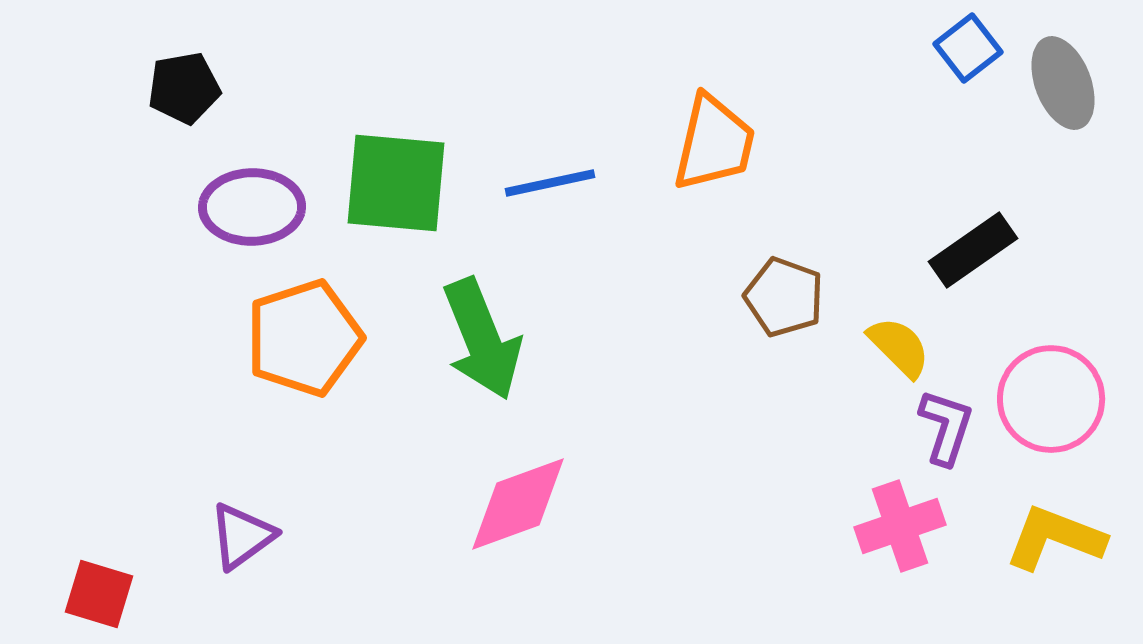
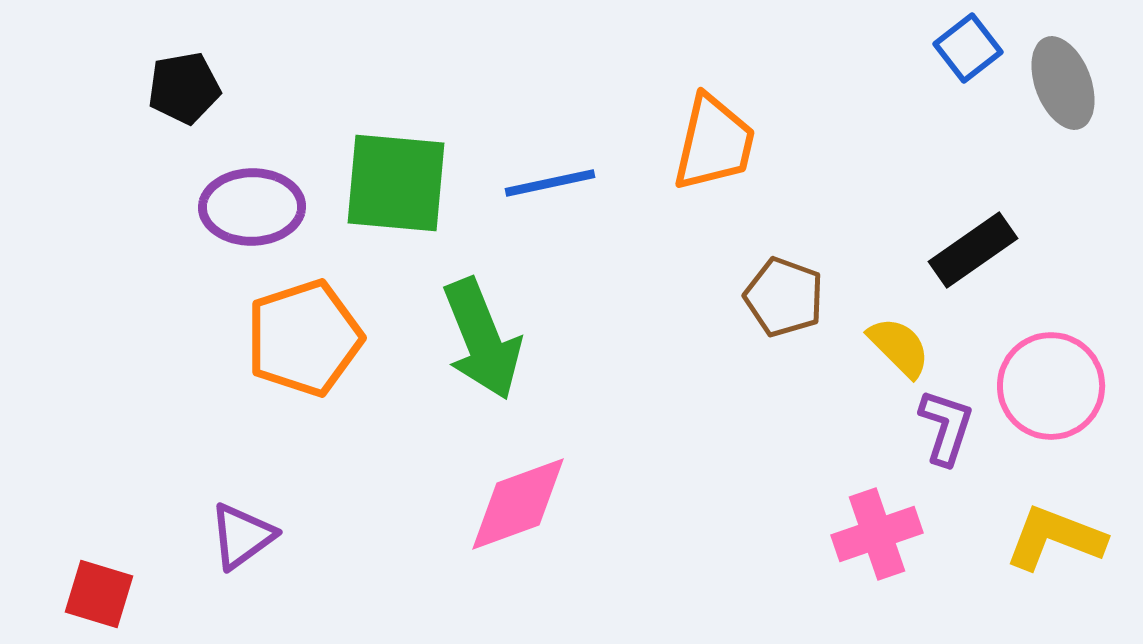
pink circle: moved 13 px up
pink cross: moved 23 px left, 8 px down
